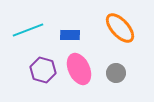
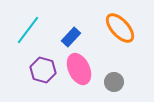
cyan line: rotated 32 degrees counterclockwise
blue rectangle: moved 1 px right, 2 px down; rotated 48 degrees counterclockwise
gray circle: moved 2 px left, 9 px down
